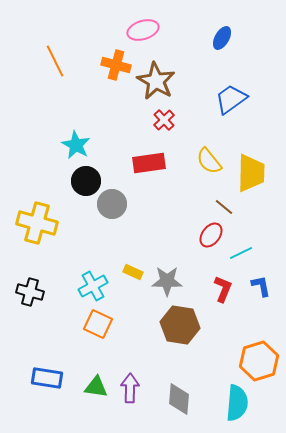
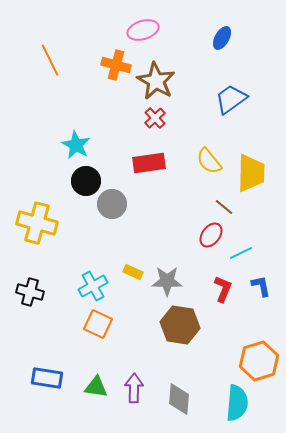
orange line: moved 5 px left, 1 px up
red cross: moved 9 px left, 2 px up
purple arrow: moved 4 px right
